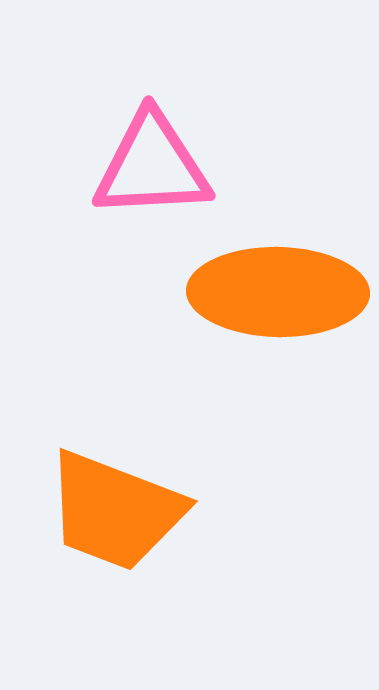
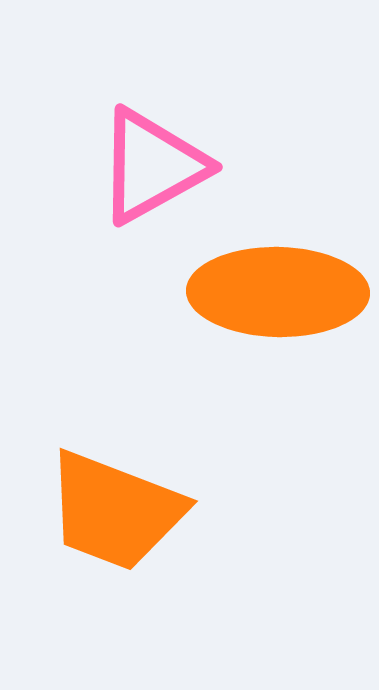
pink triangle: rotated 26 degrees counterclockwise
